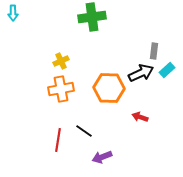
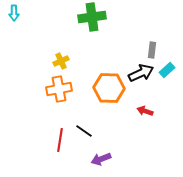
cyan arrow: moved 1 px right
gray rectangle: moved 2 px left, 1 px up
orange cross: moved 2 px left
red arrow: moved 5 px right, 6 px up
red line: moved 2 px right
purple arrow: moved 1 px left, 2 px down
